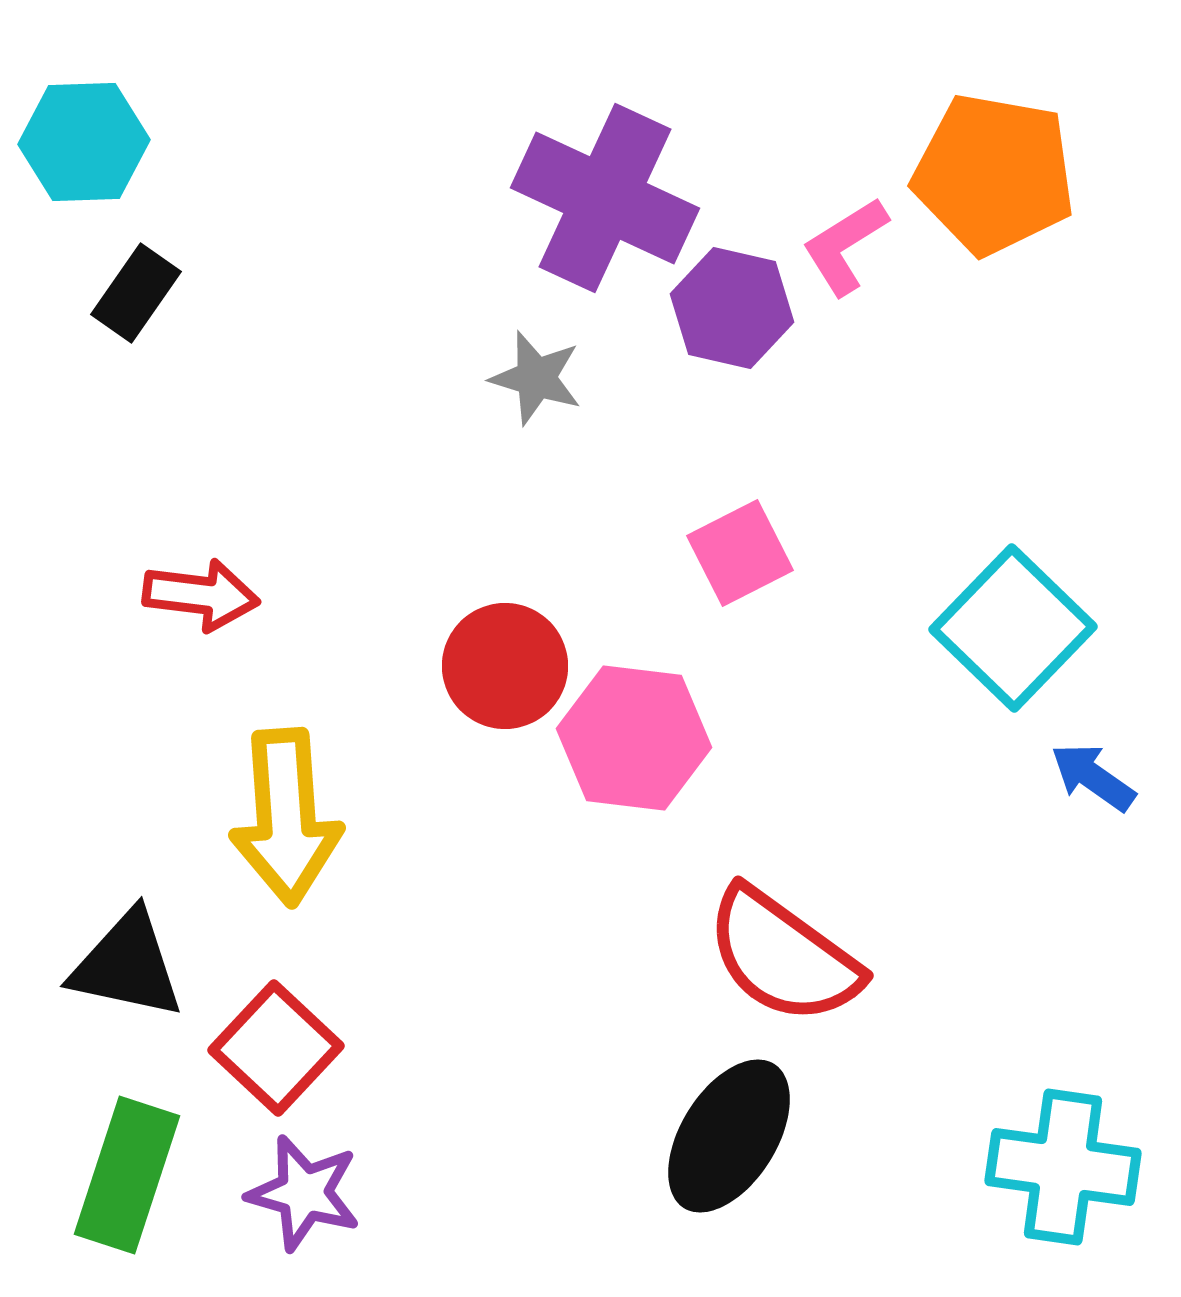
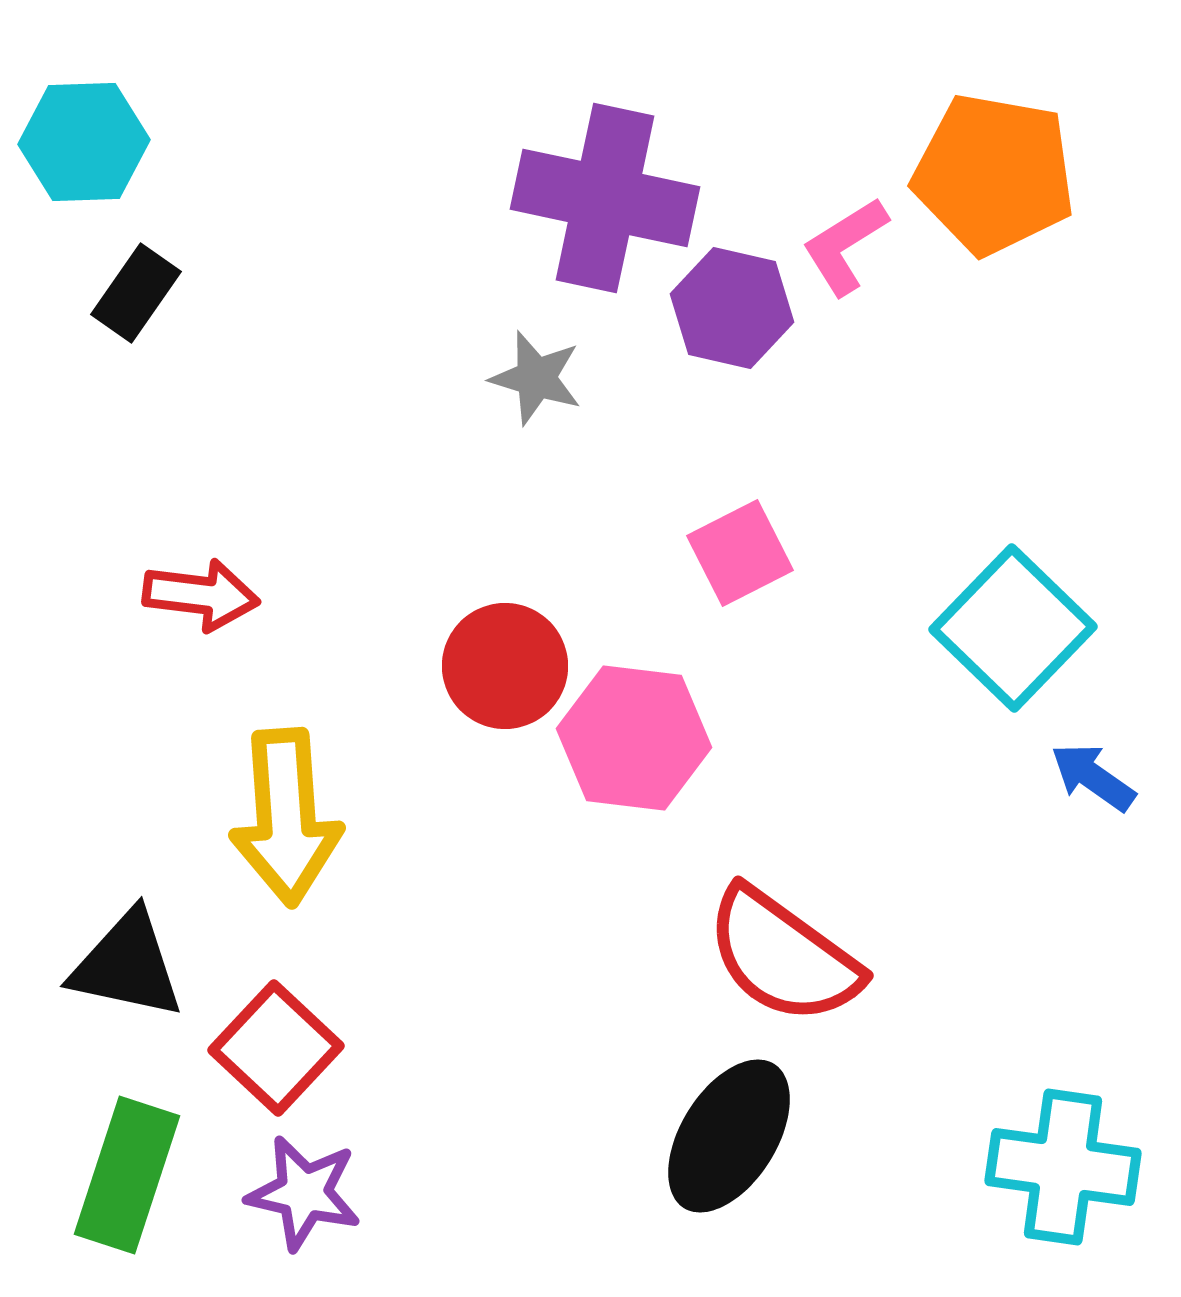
purple cross: rotated 13 degrees counterclockwise
purple star: rotated 3 degrees counterclockwise
